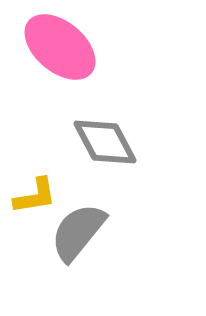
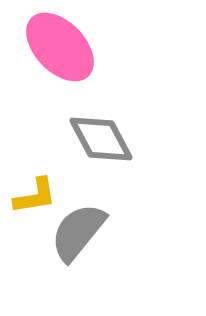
pink ellipse: rotated 6 degrees clockwise
gray diamond: moved 4 px left, 3 px up
